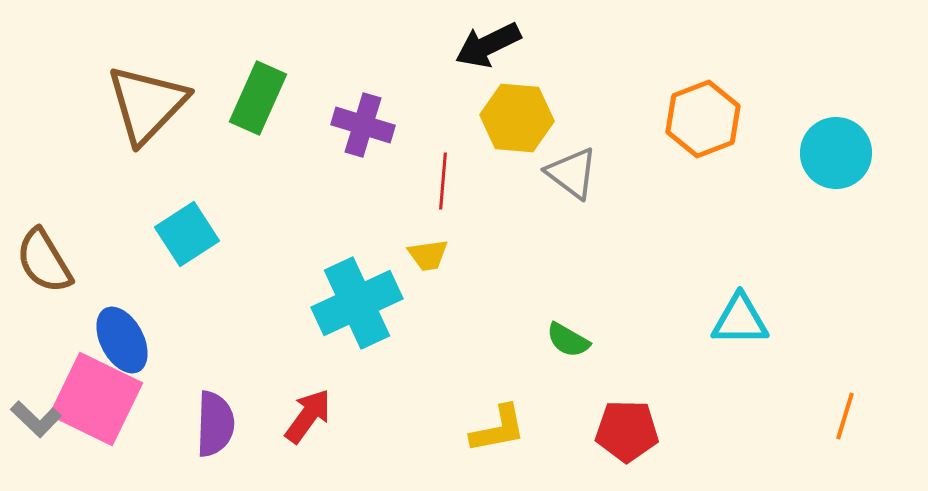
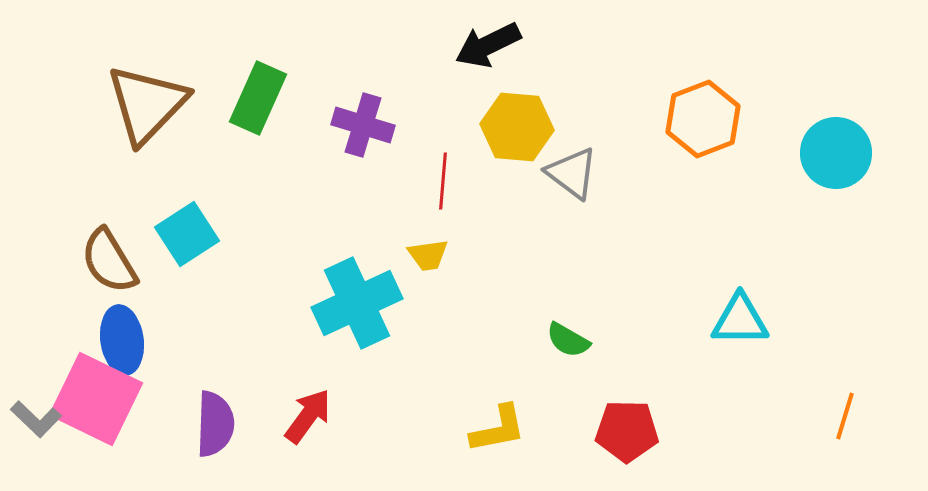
yellow hexagon: moved 9 px down
brown semicircle: moved 65 px right
blue ellipse: rotated 20 degrees clockwise
